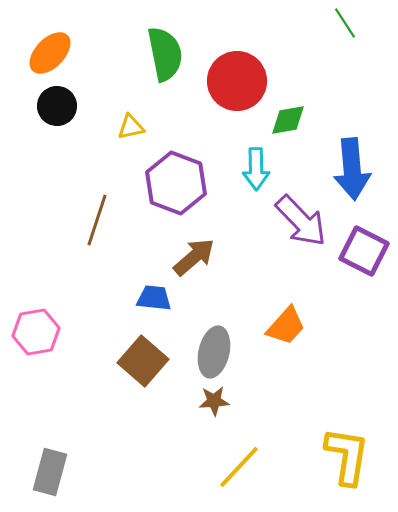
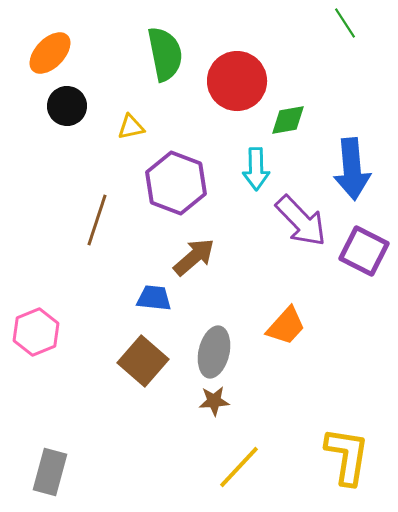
black circle: moved 10 px right
pink hexagon: rotated 12 degrees counterclockwise
